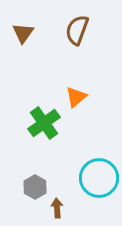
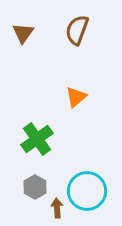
green cross: moved 7 px left, 16 px down
cyan circle: moved 12 px left, 13 px down
